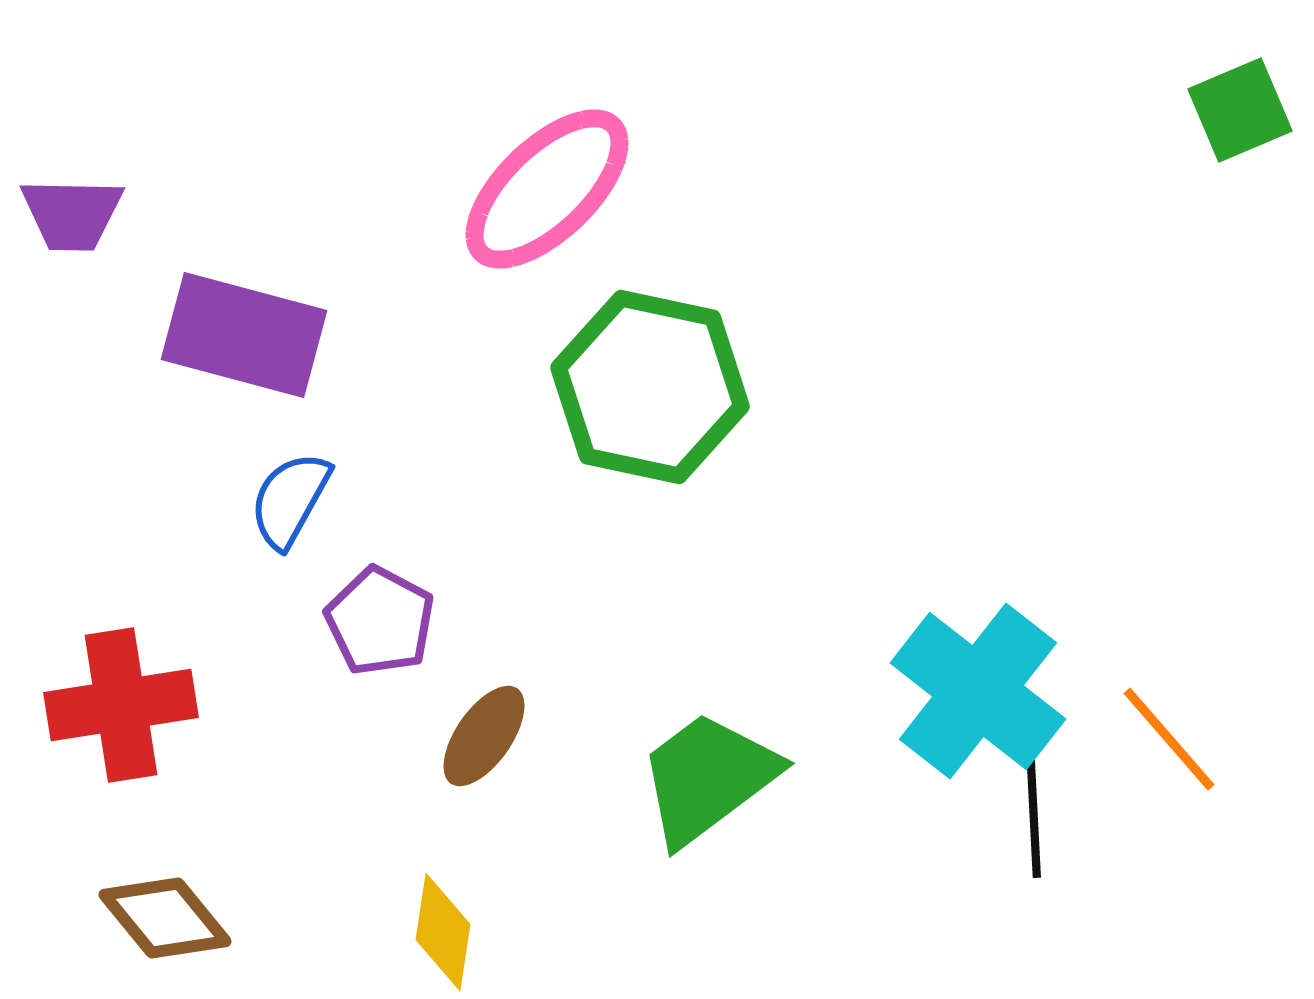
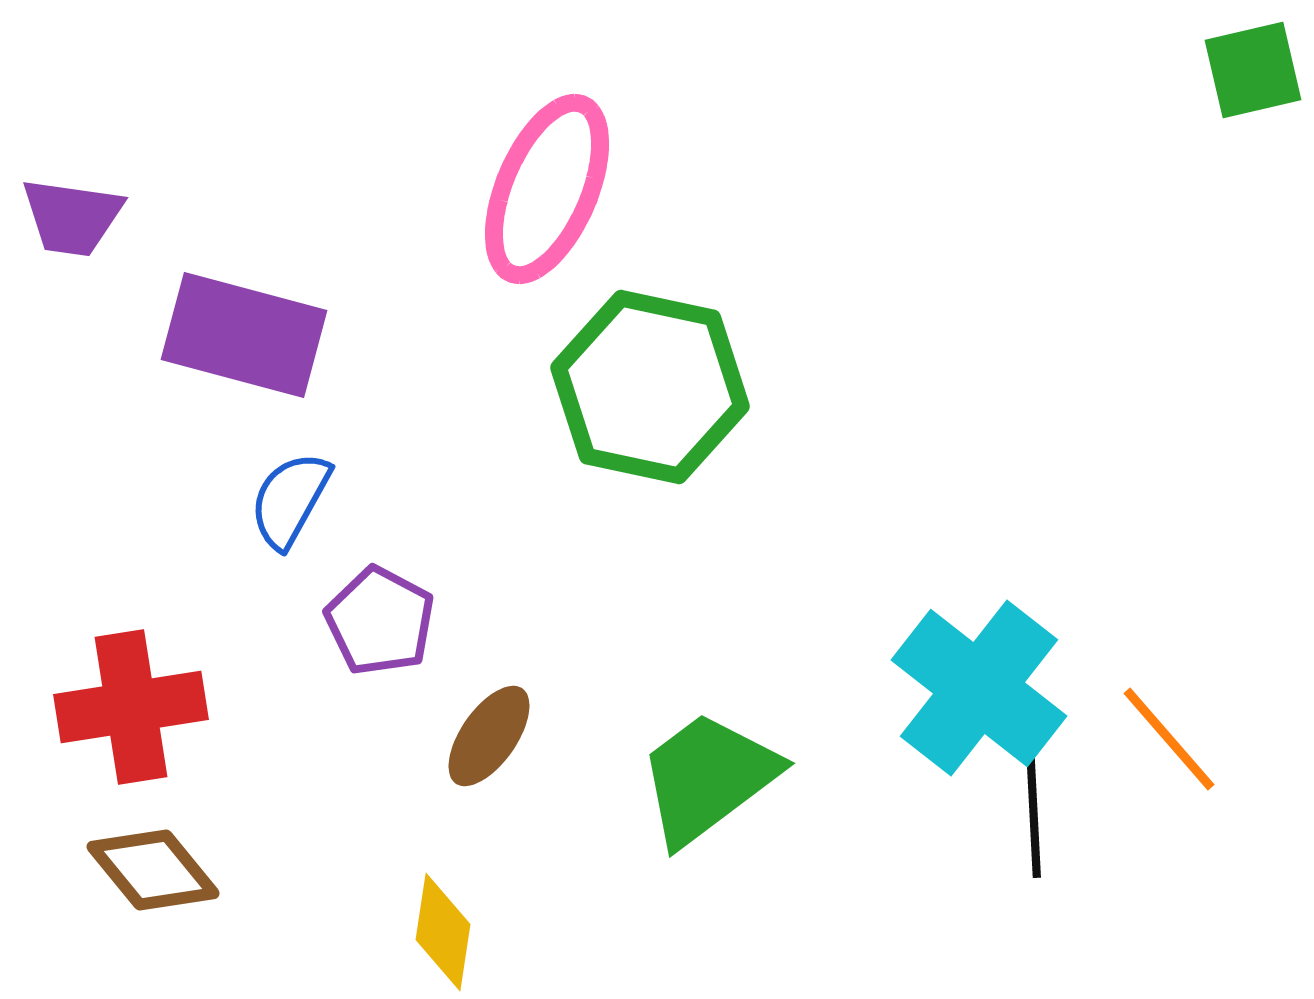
green square: moved 13 px right, 40 px up; rotated 10 degrees clockwise
pink ellipse: rotated 23 degrees counterclockwise
purple trapezoid: moved 3 px down; rotated 7 degrees clockwise
cyan cross: moved 1 px right, 3 px up
red cross: moved 10 px right, 2 px down
brown ellipse: moved 5 px right
brown diamond: moved 12 px left, 48 px up
